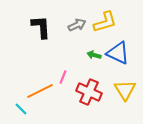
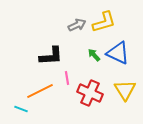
yellow L-shape: moved 1 px left
black L-shape: moved 10 px right, 29 px down; rotated 90 degrees clockwise
green arrow: rotated 32 degrees clockwise
pink line: moved 4 px right, 1 px down; rotated 32 degrees counterclockwise
red cross: moved 1 px right, 1 px down
cyan line: rotated 24 degrees counterclockwise
